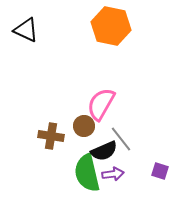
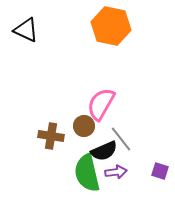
purple arrow: moved 3 px right, 2 px up
